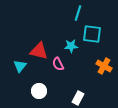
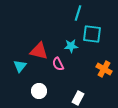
orange cross: moved 3 px down
